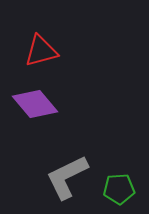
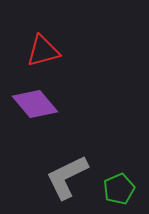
red triangle: moved 2 px right
green pentagon: rotated 20 degrees counterclockwise
